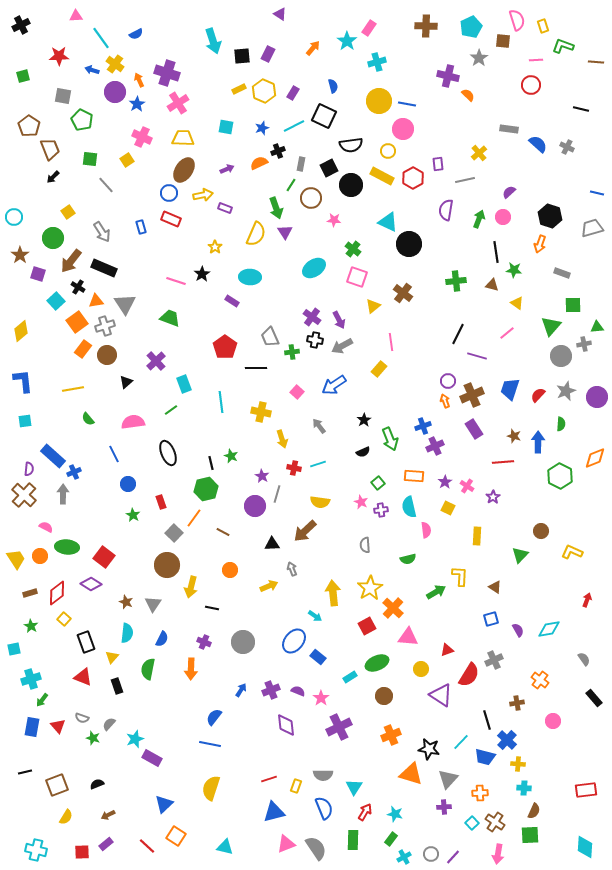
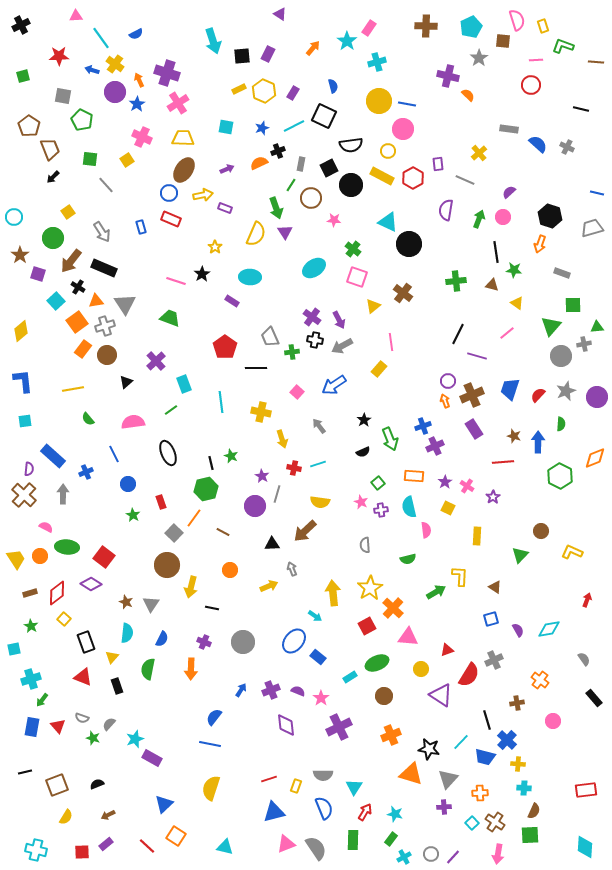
gray line at (465, 180): rotated 36 degrees clockwise
blue cross at (74, 472): moved 12 px right
gray triangle at (153, 604): moved 2 px left
